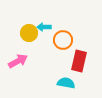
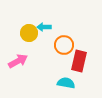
orange circle: moved 1 px right, 5 px down
